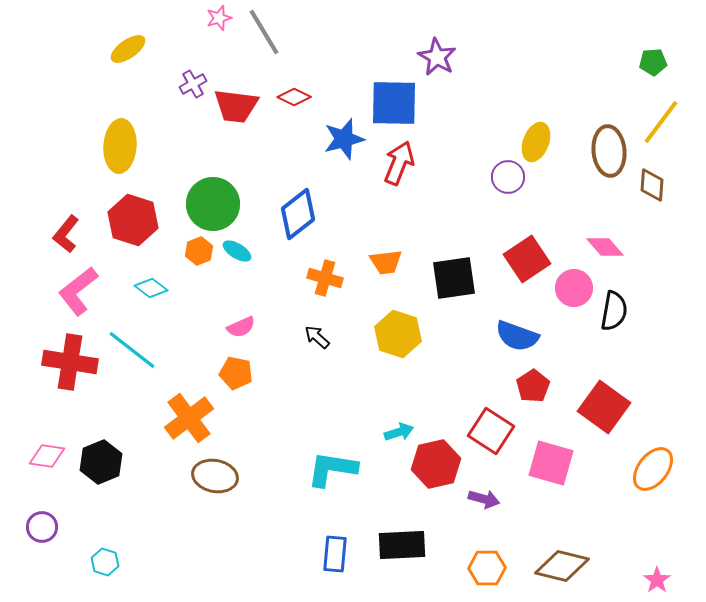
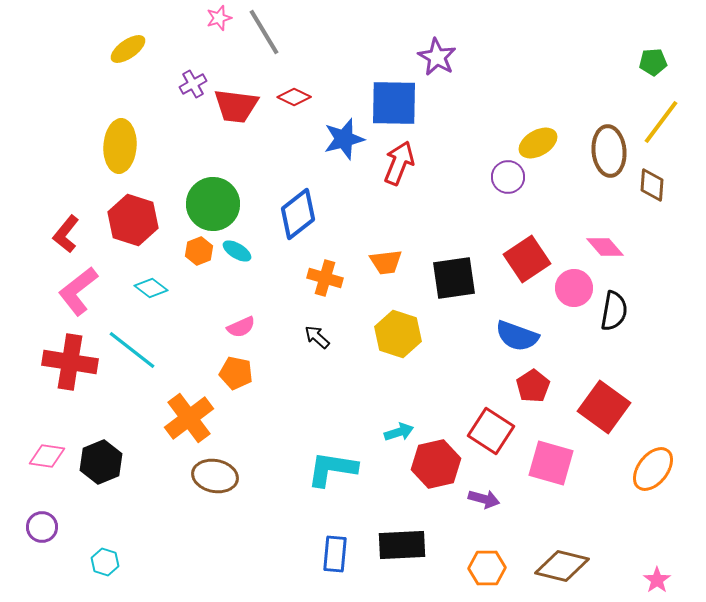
yellow ellipse at (536, 142): moved 2 px right, 1 px down; rotated 39 degrees clockwise
